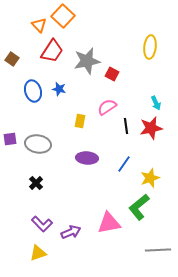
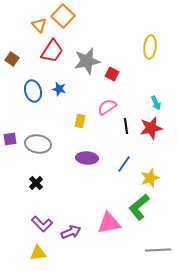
yellow triangle: rotated 12 degrees clockwise
